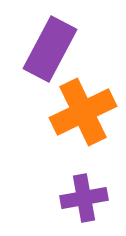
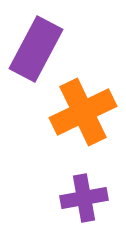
purple rectangle: moved 14 px left
